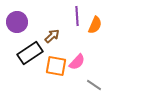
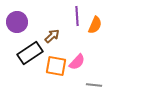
gray line: rotated 28 degrees counterclockwise
